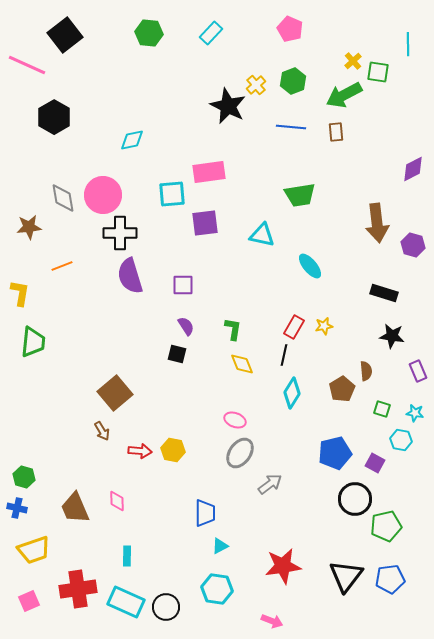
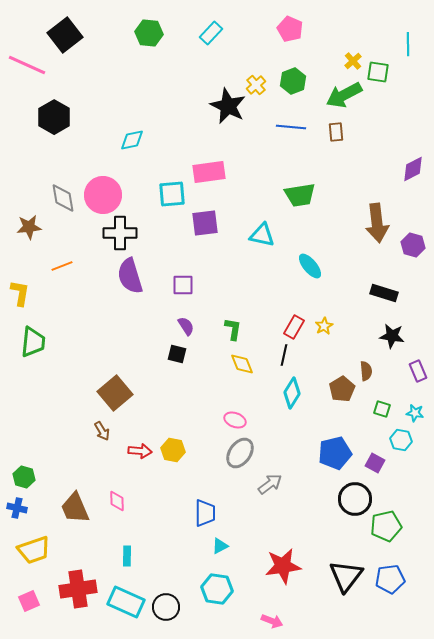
yellow star at (324, 326): rotated 18 degrees counterclockwise
